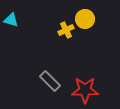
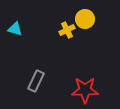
cyan triangle: moved 4 px right, 9 px down
yellow cross: moved 1 px right
gray rectangle: moved 14 px left; rotated 70 degrees clockwise
